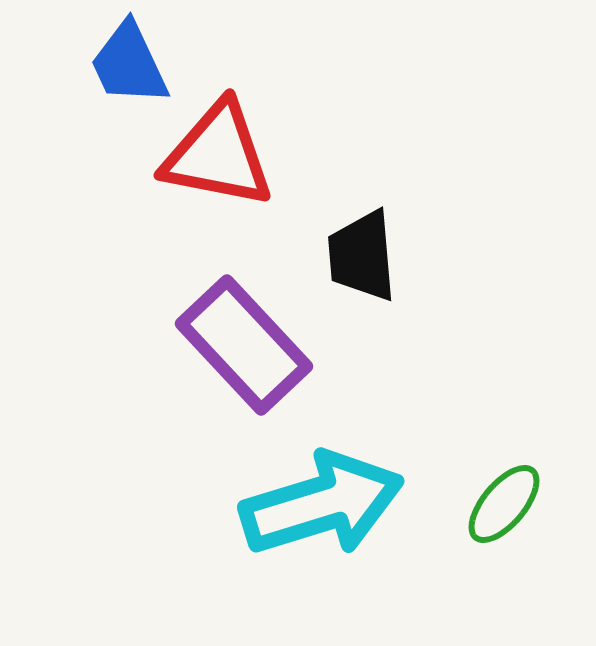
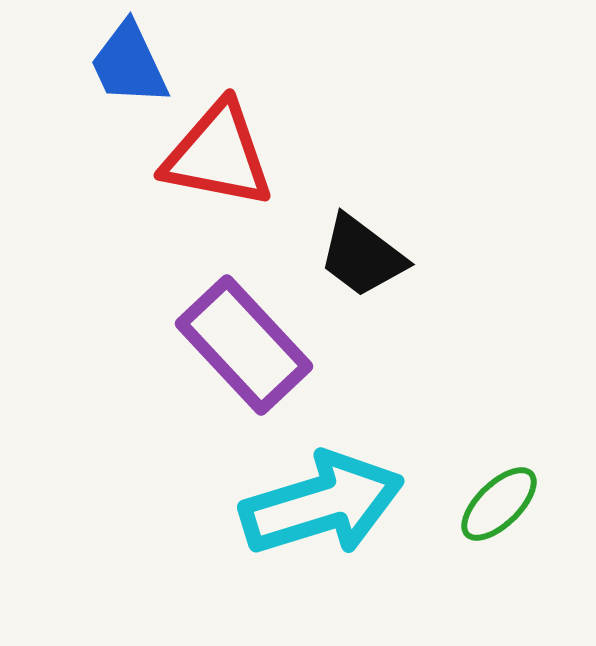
black trapezoid: rotated 48 degrees counterclockwise
green ellipse: moved 5 px left; rotated 6 degrees clockwise
